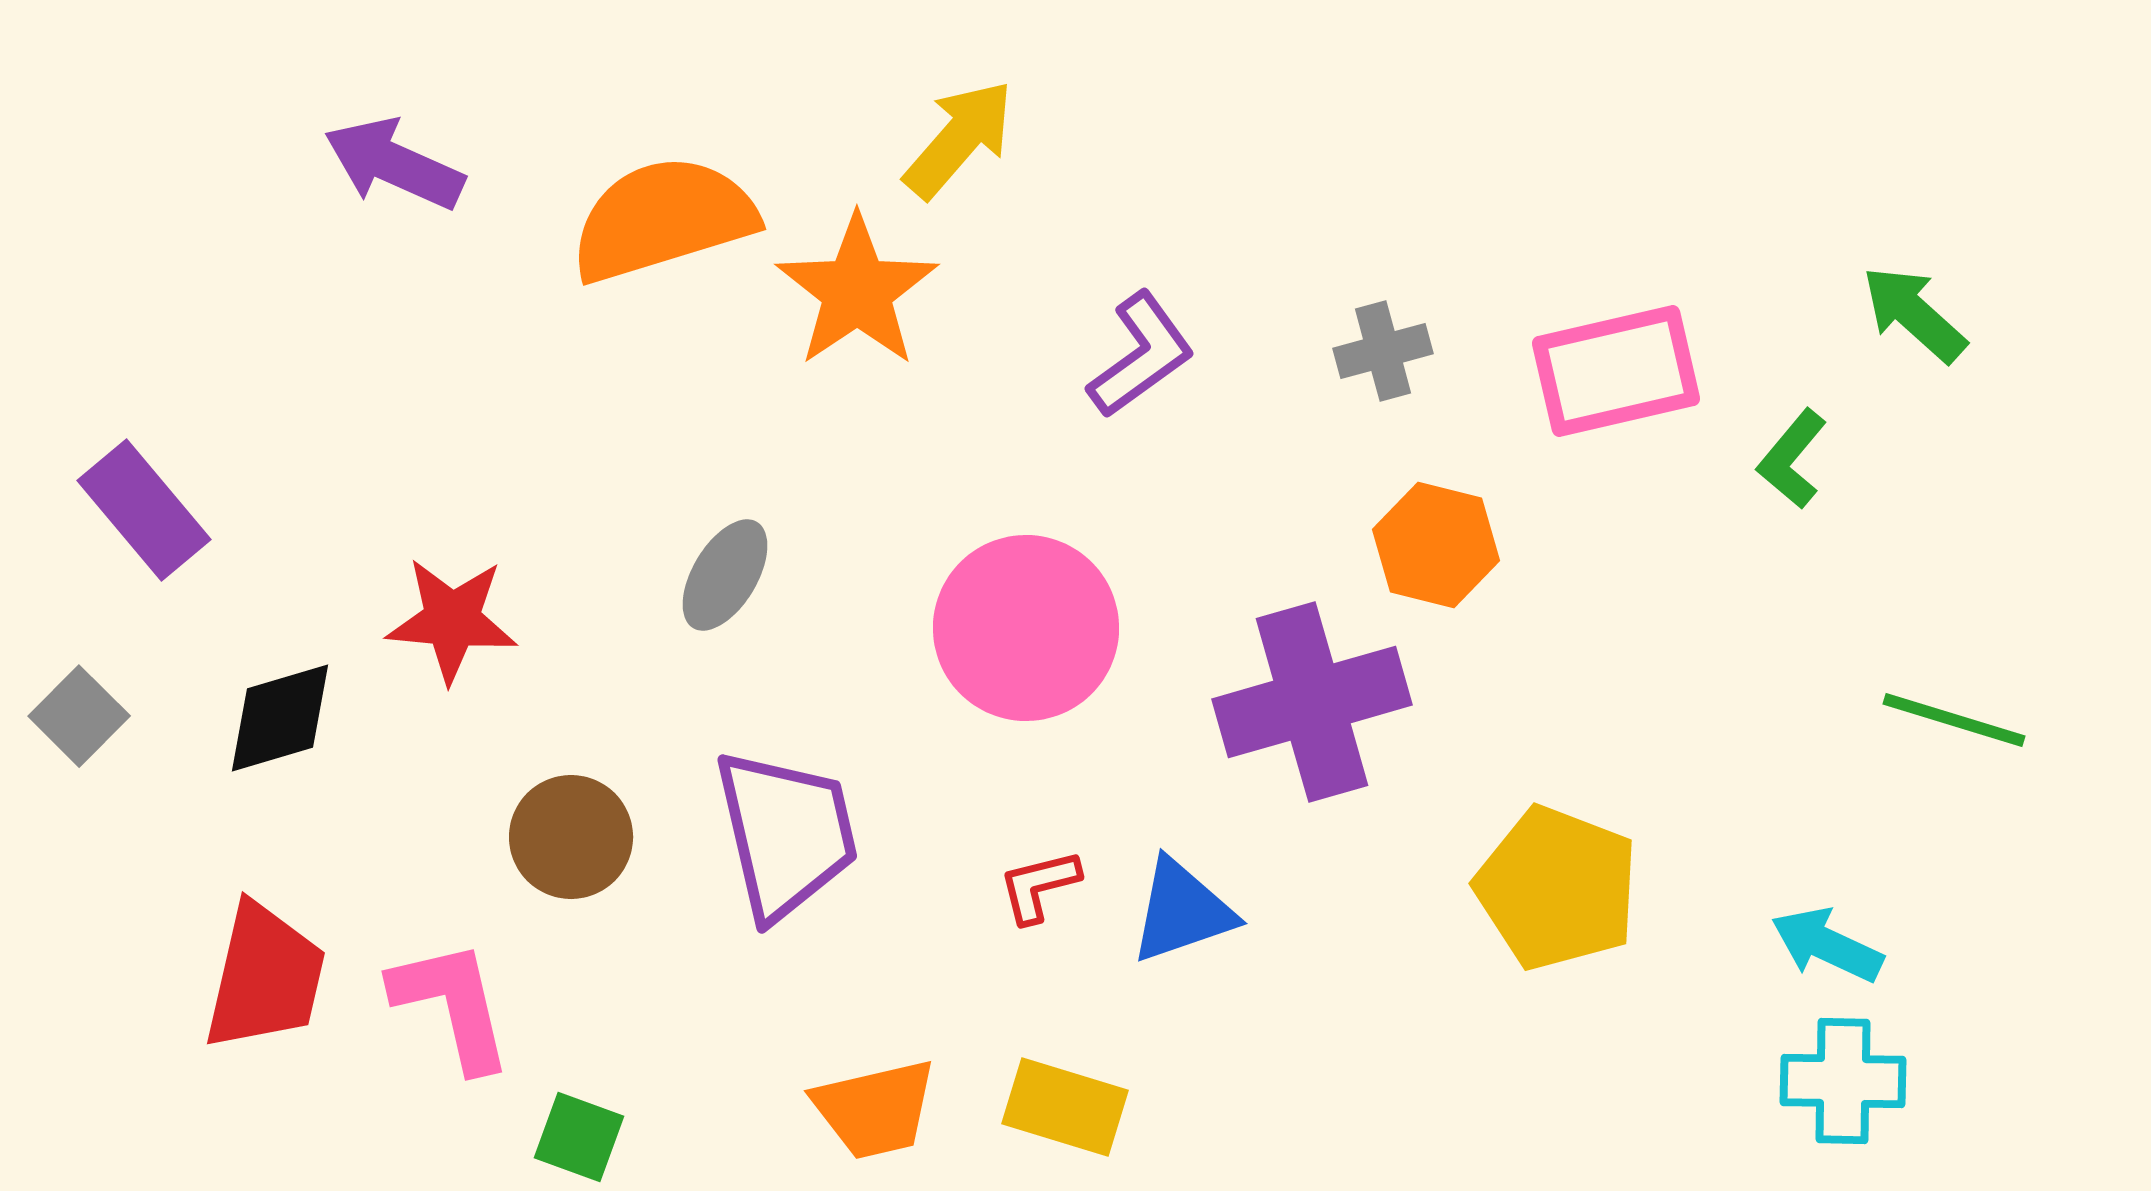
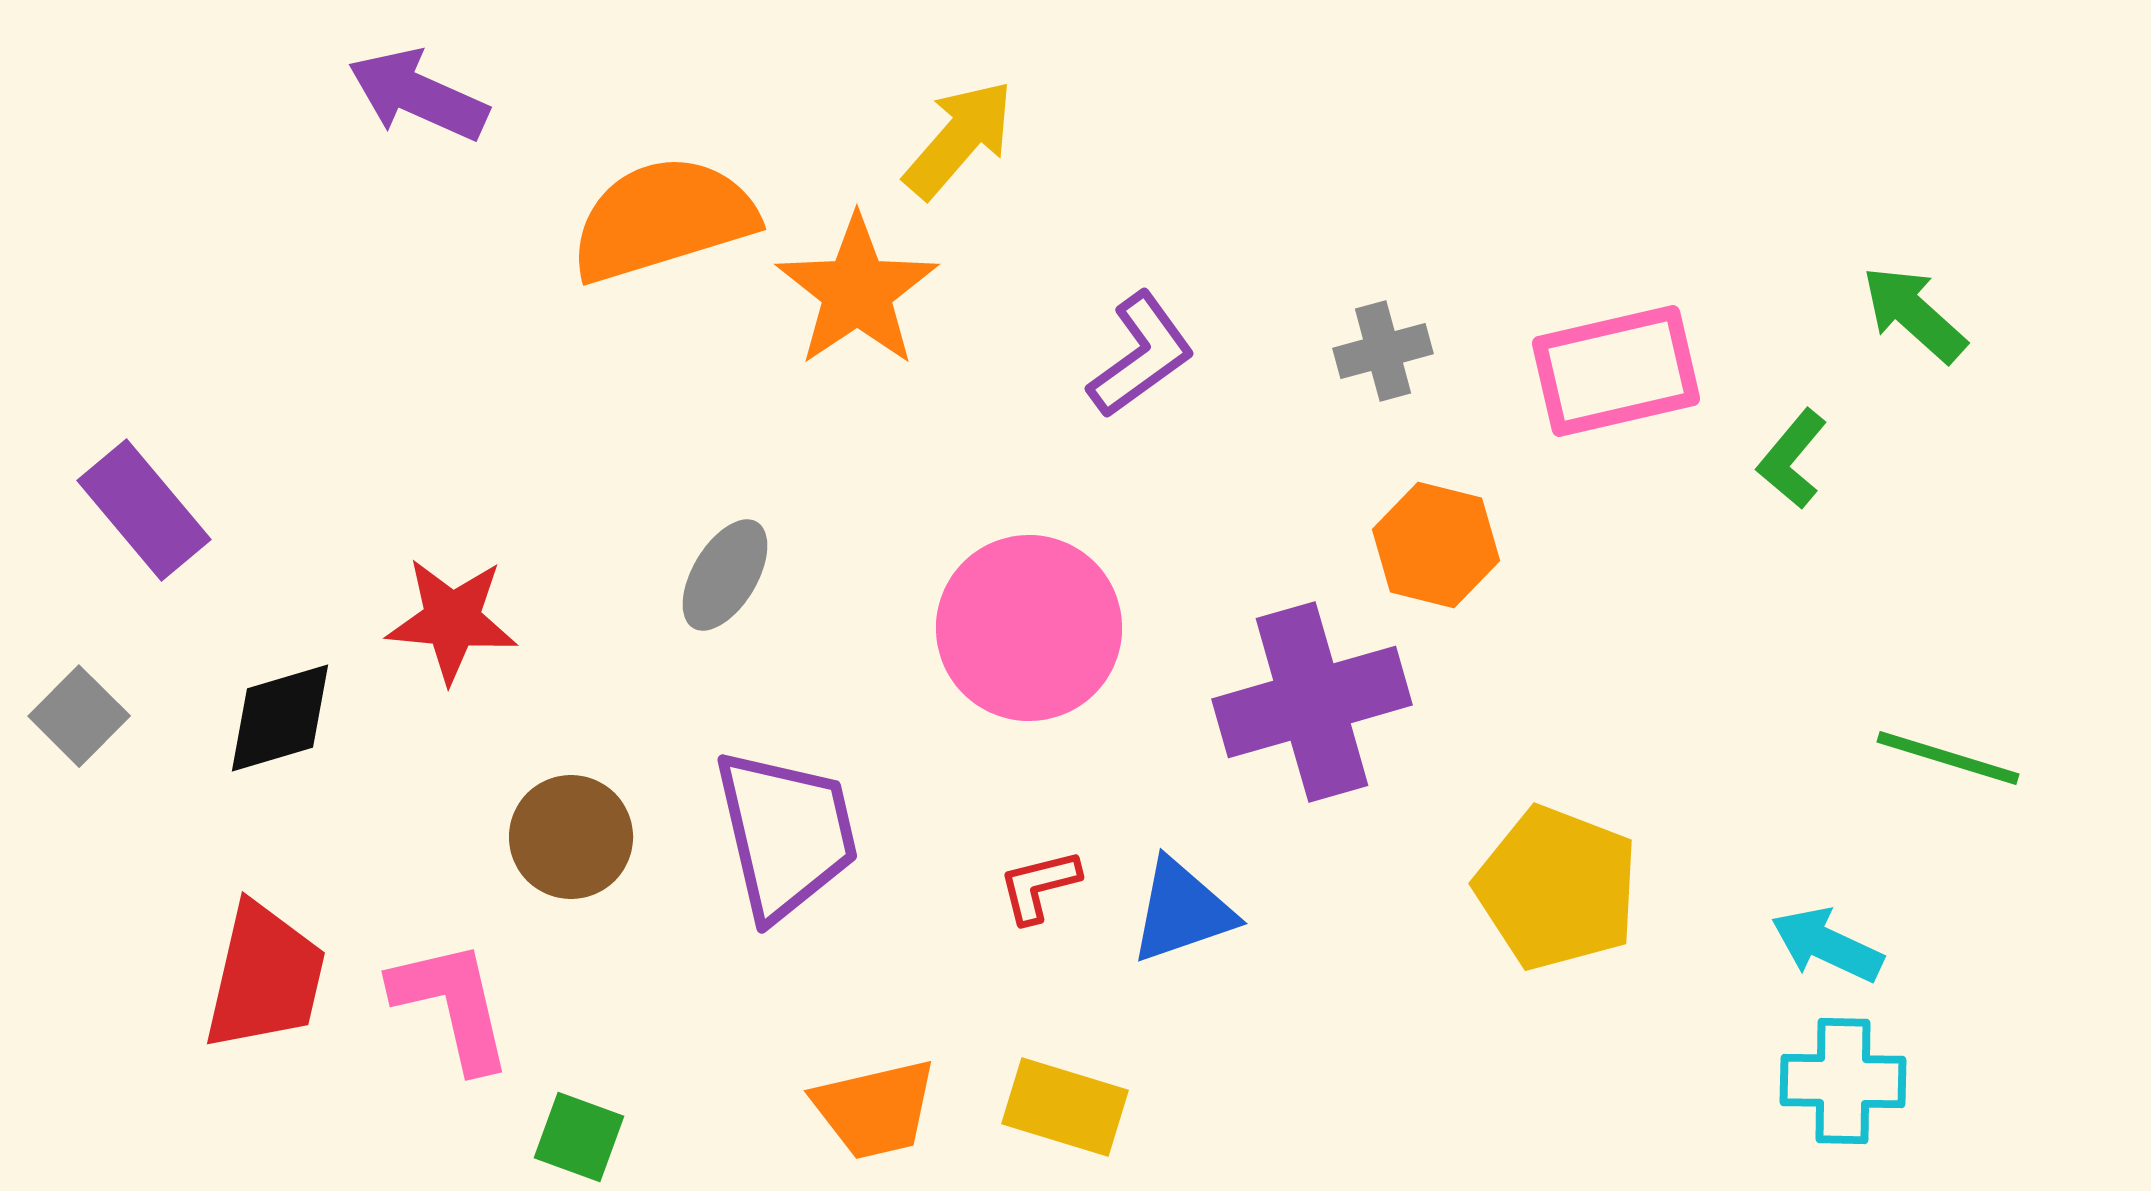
purple arrow: moved 24 px right, 69 px up
pink circle: moved 3 px right
green line: moved 6 px left, 38 px down
